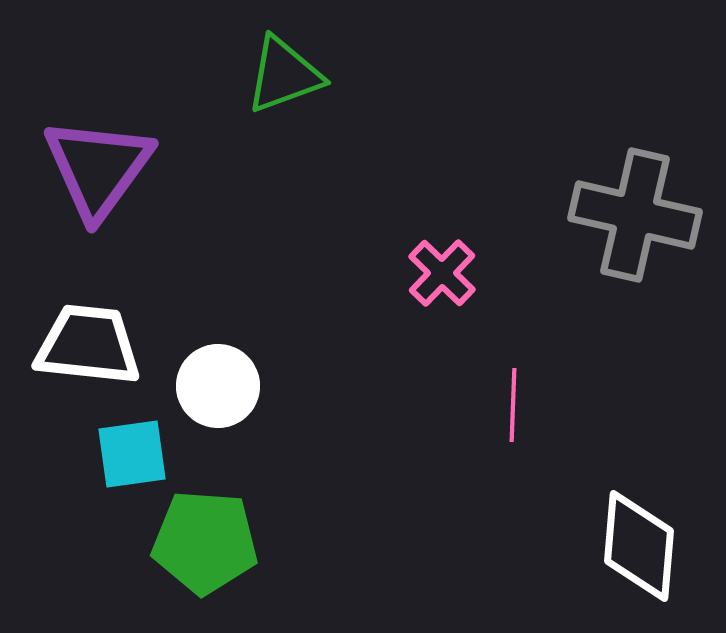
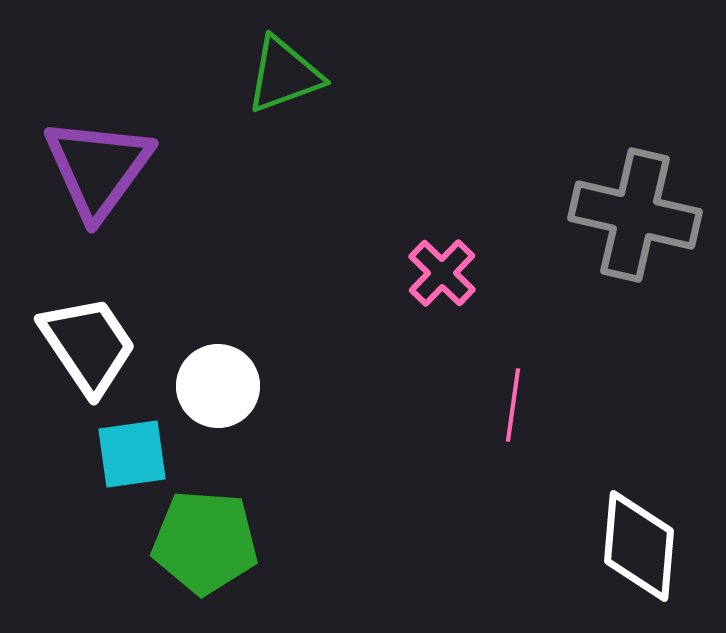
white trapezoid: rotated 50 degrees clockwise
pink line: rotated 6 degrees clockwise
